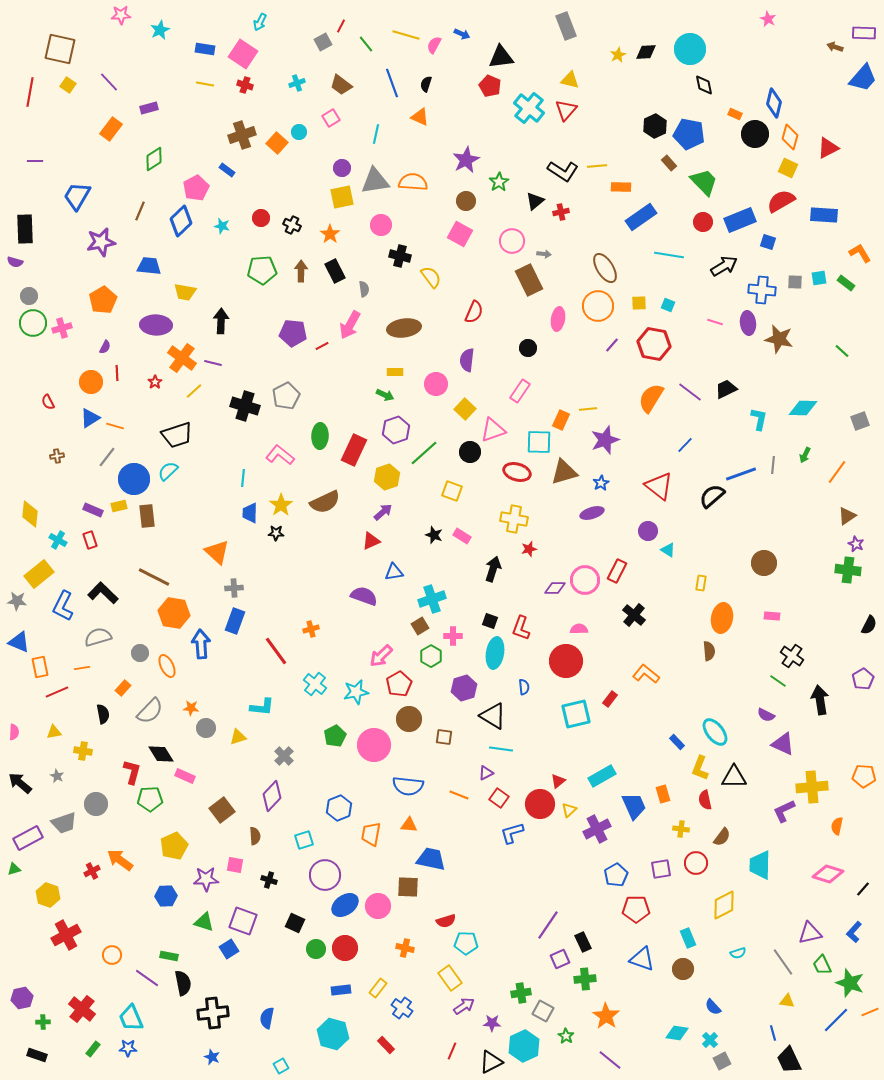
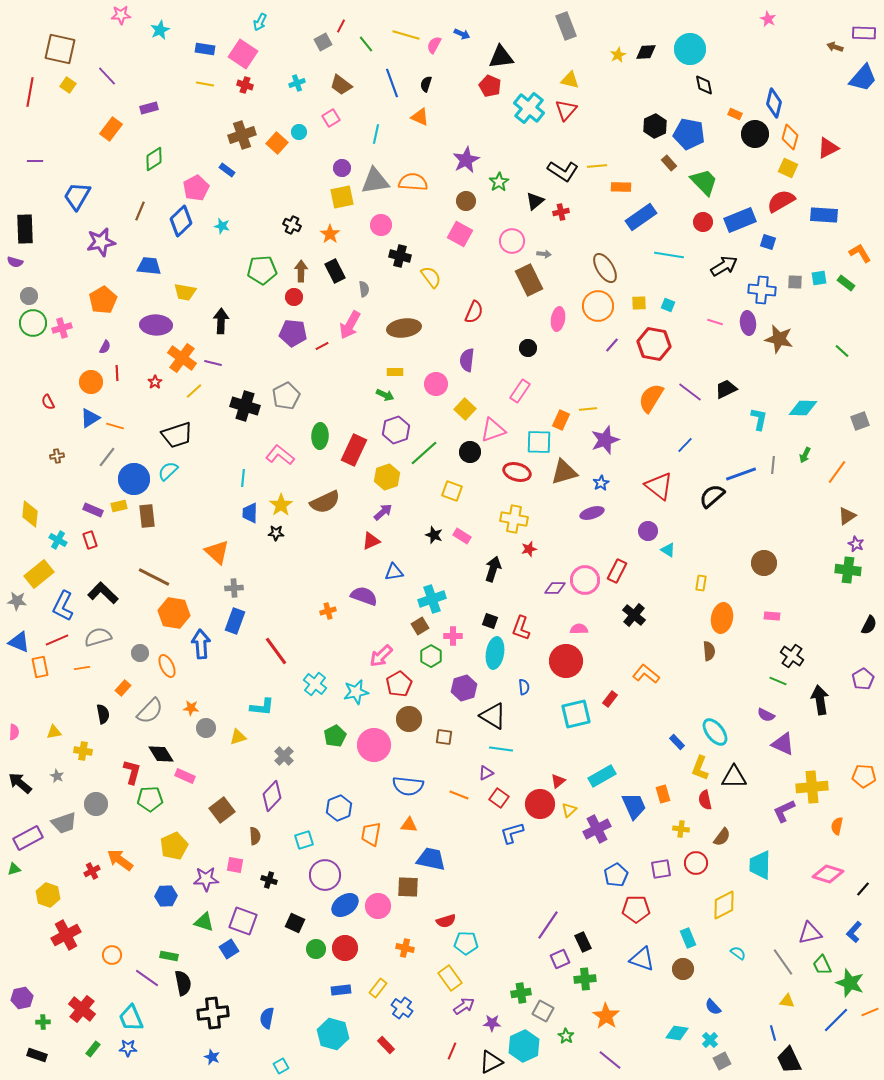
purple line at (109, 82): moved 2 px left, 6 px up
red circle at (261, 218): moved 33 px right, 79 px down
orange cross at (311, 629): moved 17 px right, 18 px up
green line at (778, 681): rotated 12 degrees counterclockwise
red line at (57, 692): moved 52 px up
cyan semicircle at (738, 953): rotated 126 degrees counterclockwise
